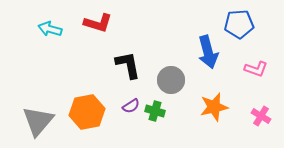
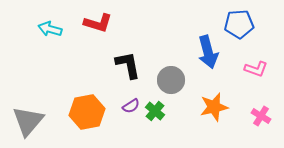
green cross: rotated 24 degrees clockwise
gray triangle: moved 10 px left
